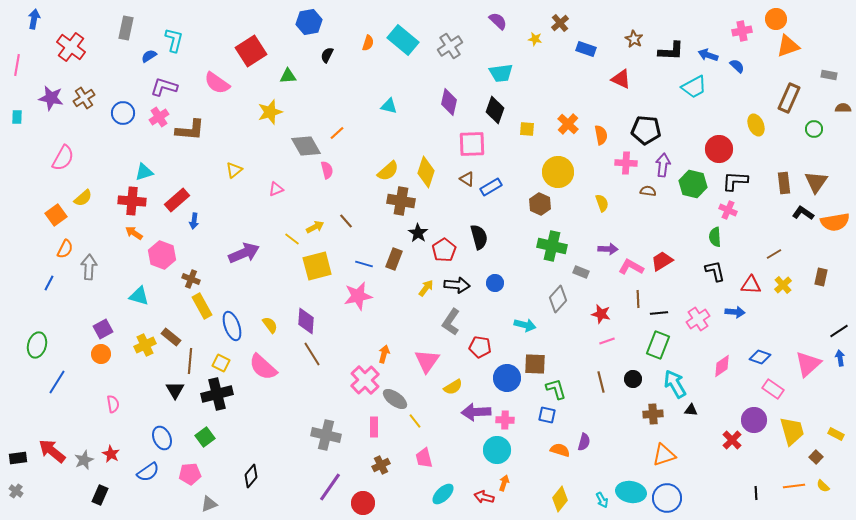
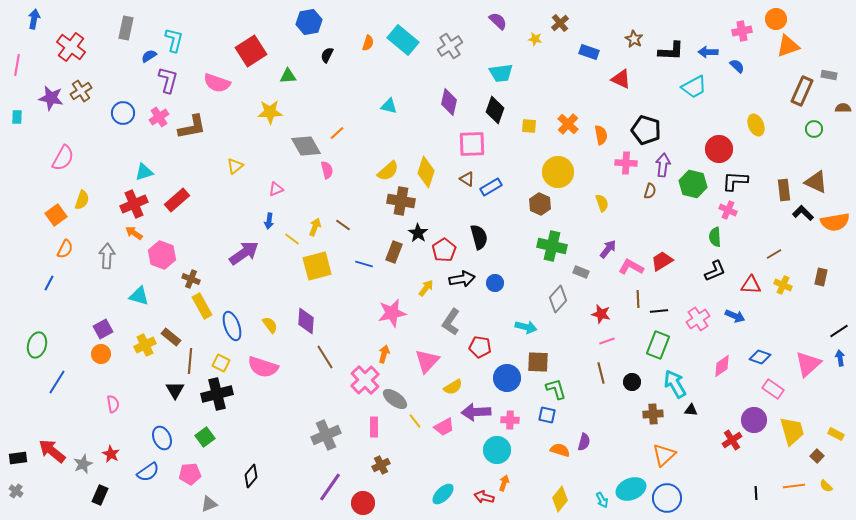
blue rectangle at (586, 49): moved 3 px right, 3 px down
blue arrow at (708, 55): moved 3 px up; rotated 18 degrees counterclockwise
pink semicircle at (217, 83): rotated 16 degrees counterclockwise
purple L-shape at (164, 87): moved 4 px right, 7 px up; rotated 88 degrees clockwise
brown cross at (84, 98): moved 3 px left, 7 px up
brown rectangle at (789, 98): moved 13 px right, 7 px up
yellow star at (270, 112): rotated 15 degrees clockwise
yellow square at (527, 129): moved 2 px right, 3 px up
brown L-shape at (190, 130): moved 2 px right, 3 px up; rotated 16 degrees counterclockwise
black pentagon at (646, 130): rotated 12 degrees clockwise
yellow triangle at (234, 170): moved 1 px right, 4 px up
brown triangle at (816, 182): rotated 40 degrees counterclockwise
brown rectangle at (784, 183): moved 7 px down
brown semicircle at (648, 191): moved 2 px right; rotated 98 degrees clockwise
yellow semicircle at (83, 198): moved 1 px left, 2 px down; rotated 30 degrees counterclockwise
red cross at (132, 201): moved 2 px right, 3 px down; rotated 28 degrees counterclockwise
black L-shape at (803, 213): rotated 10 degrees clockwise
blue arrow at (194, 221): moved 75 px right
brown line at (346, 221): moved 3 px left, 4 px down; rotated 14 degrees counterclockwise
yellow arrow at (315, 227): rotated 42 degrees counterclockwise
purple arrow at (608, 249): rotated 54 degrees counterclockwise
purple arrow at (244, 253): rotated 12 degrees counterclockwise
brown rectangle at (394, 259): moved 7 px up
gray arrow at (89, 267): moved 18 px right, 11 px up
black L-shape at (715, 271): rotated 80 degrees clockwise
black arrow at (457, 285): moved 5 px right, 6 px up; rotated 15 degrees counterclockwise
yellow cross at (783, 285): rotated 24 degrees counterclockwise
pink star at (358, 296): moved 34 px right, 17 px down
blue arrow at (735, 312): moved 4 px down; rotated 18 degrees clockwise
black line at (659, 313): moved 2 px up
cyan arrow at (525, 325): moved 1 px right, 2 px down
brown line at (312, 354): moved 13 px right, 3 px down
pink triangle at (427, 361): rotated 8 degrees clockwise
brown square at (535, 364): moved 3 px right, 2 px up
pink semicircle at (263, 367): rotated 24 degrees counterclockwise
black circle at (633, 379): moved 1 px left, 3 px down
brown line at (601, 382): moved 9 px up
pink cross at (505, 420): moved 5 px right
gray cross at (326, 435): rotated 36 degrees counterclockwise
red cross at (732, 440): rotated 12 degrees clockwise
orange triangle at (664, 455): rotated 25 degrees counterclockwise
brown square at (816, 457): moved 1 px right, 1 px up
pink trapezoid at (424, 458): moved 20 px right, 31 px up; rotated 105 degrees counterclockwise
gray star at (84, 460): moved 1 px left, 4 px down
yellow semicircle at (823, 486): moved 3 px right
cyan ellipse at (631, 492): moved 3 px up; rotated 32 degrees counterclockwise
